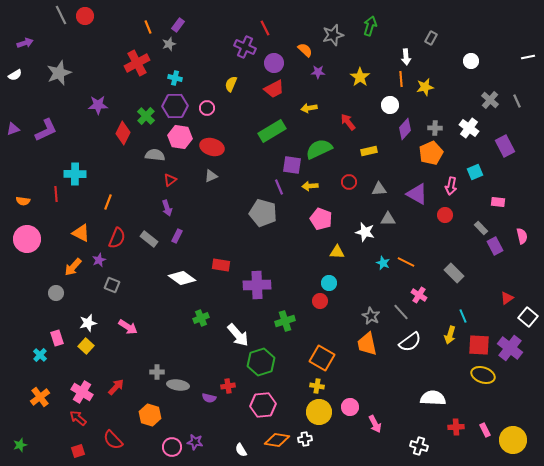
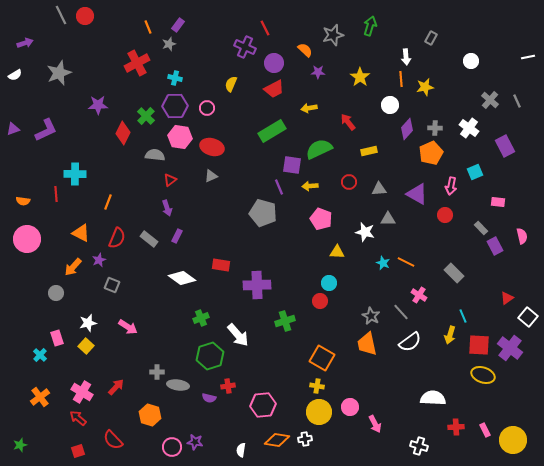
purple diamond at (405, 129): moved 2 px right
green hexagon at (261, 362): moved 51 px left, 6 px up
white semicircle at (241, 450): rotated 40 degrees clockwise
